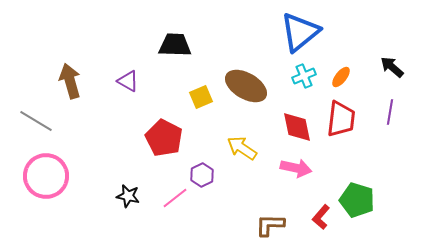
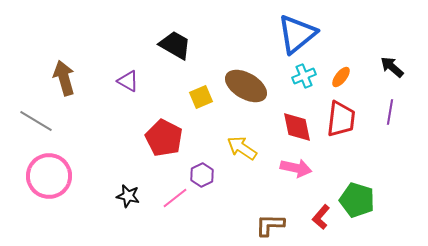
blue triangle: moved 3 px left, 2 px down
black trapezoid: rotated 28 degrees clockwise
brown arrow: moved 6 px left, 3 px up
pink circle: moved 3 px right
